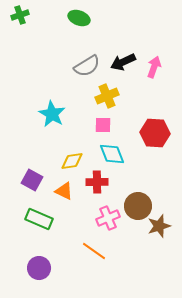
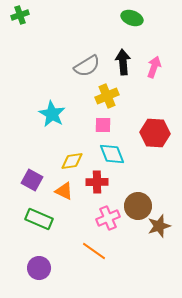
green ellipse: moved 53 px right
black arrow: rotated 110 degrees clockwise
